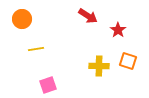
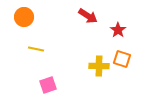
orange circle: moved 2 px right, 2 px up
yellow line: rotated 21 degrees clockwise
orange square: moved 6 px left, 2 px up
